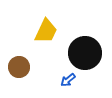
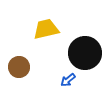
yellow trapezoid: moved 2 px up; rotated 128 degrees counterclockwise
